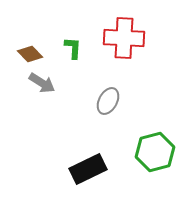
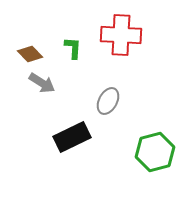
red cross: moved 3 px left, 3 px up
black rectangle: moved 16 px left, 32 px up
